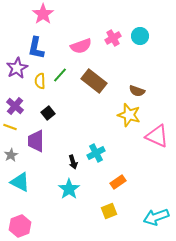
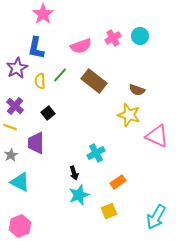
brown semicircle: moved 1 px up
purple trapezoid: moved 2 px down
black arrow: moved 1 px right, 11 px down
cyan star: moved 10 px right, 6 px down; rotated 15 degrees clockwise
cyan arrow: rotated 40 degrees counterclockwise
